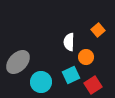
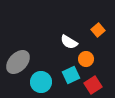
white semicircle: rotated 60 degrees counterclockwise
orange circle: moved 2 px down
